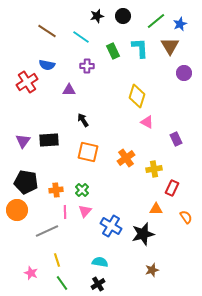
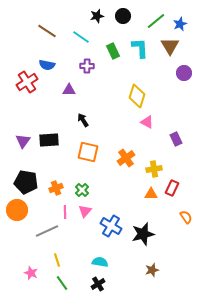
orange cross at (56, 190): moved 2 px up; rotated 16 degrees counterclockwise
orange triangle at (156, 209): moved 5 px left, 15 px up
